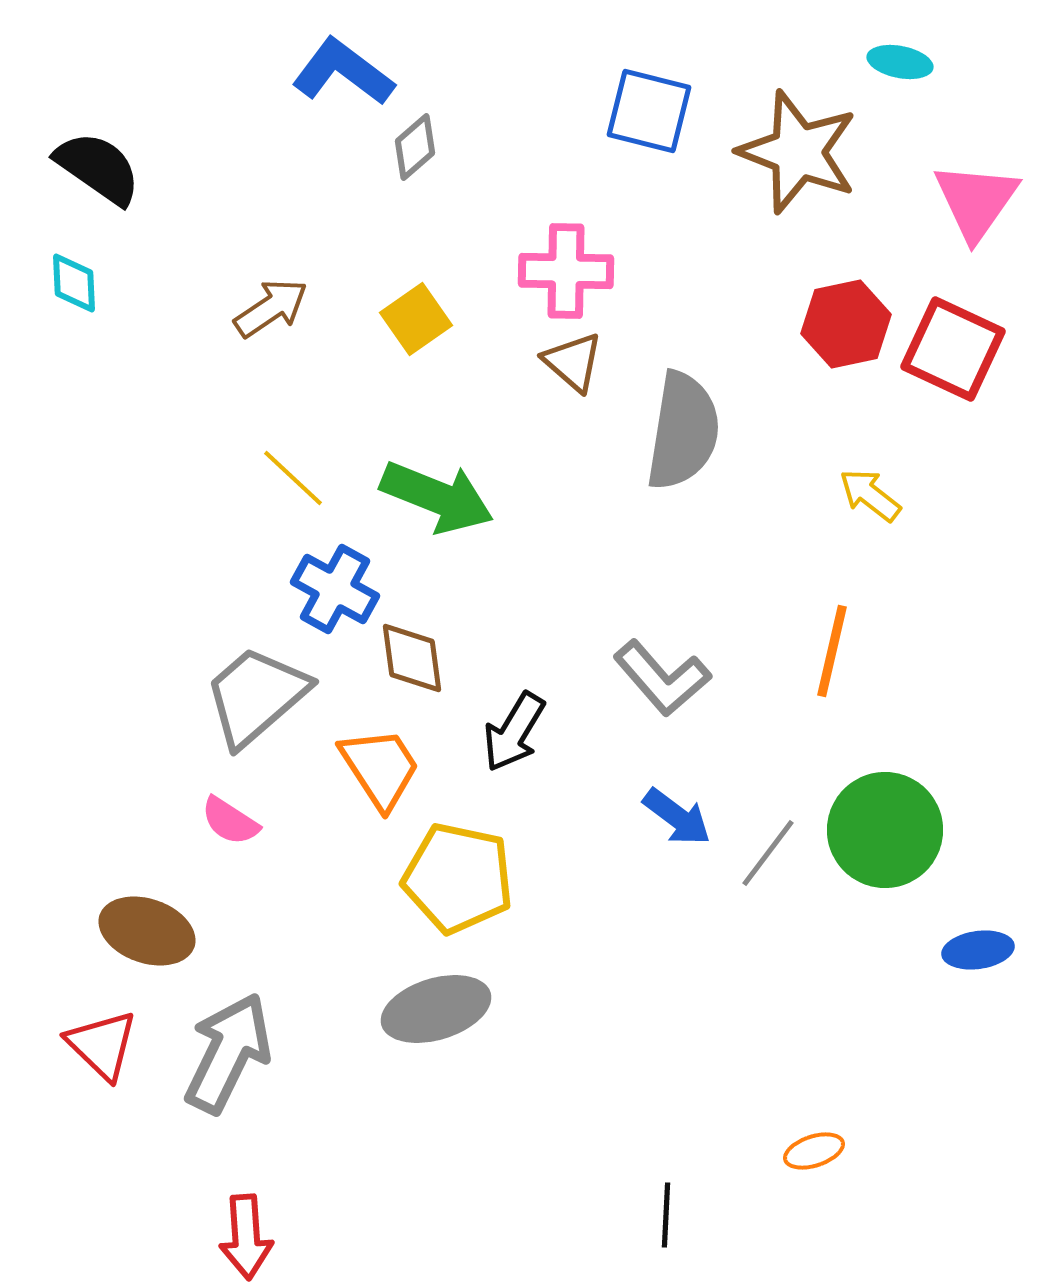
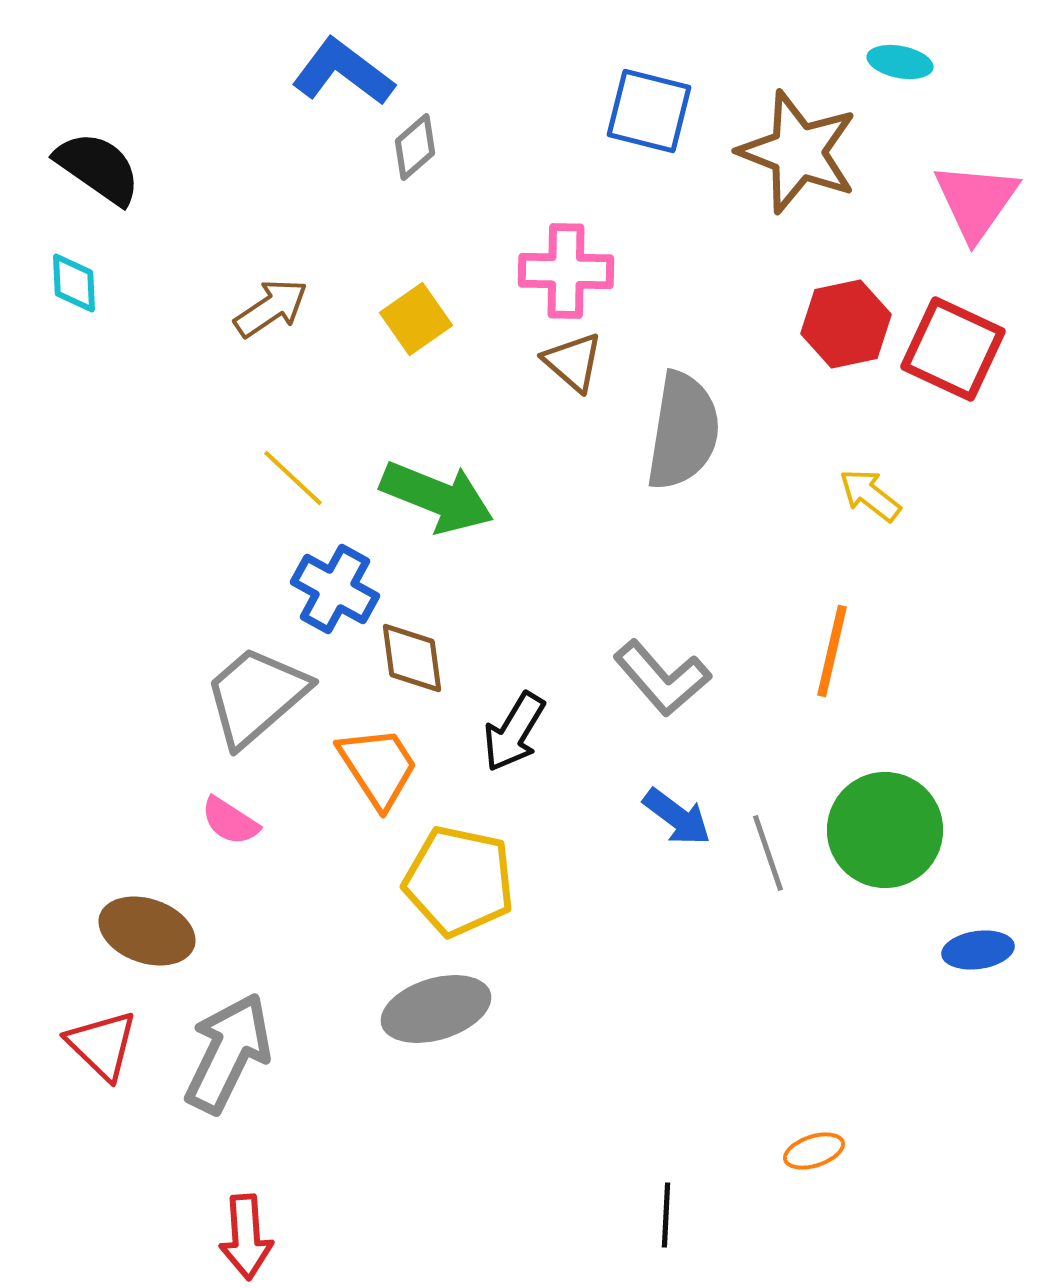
orange trapezoid: moved 2 px left, 1 px up
gray line: rotated 56 degrees counterclockwise
yellow pentagon: moved 1 px right, 3 px down
